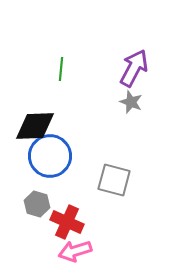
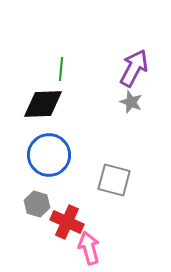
black diamond: moved 8 px right, 22 px up
blue circle: moved 1 px left, 1 px up
pink arrow: moved 14 px right, 3 px up; rotated 92 degrees clockwise
